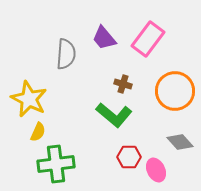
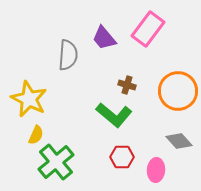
pink rectangle: moved 10 px up
gray semicircle: moved 2 px right, 1 px down
brown cross: moved 4 px right, 1 px down
orange circle: moved 3 px right
yellow semicircle: moved 2 px left, 3 px down
gray diamond: moved 1 px left, 1 px up
red hexagon: moved 7 px left
green cross: moved 2 px up; rotated 33 degrees counterclockwise
pink ellipse: rotated 30 degrees clockwise
